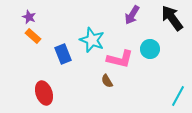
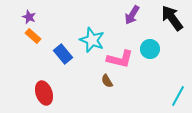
blue rectangle: rotated 18 degrees counterclockwise
